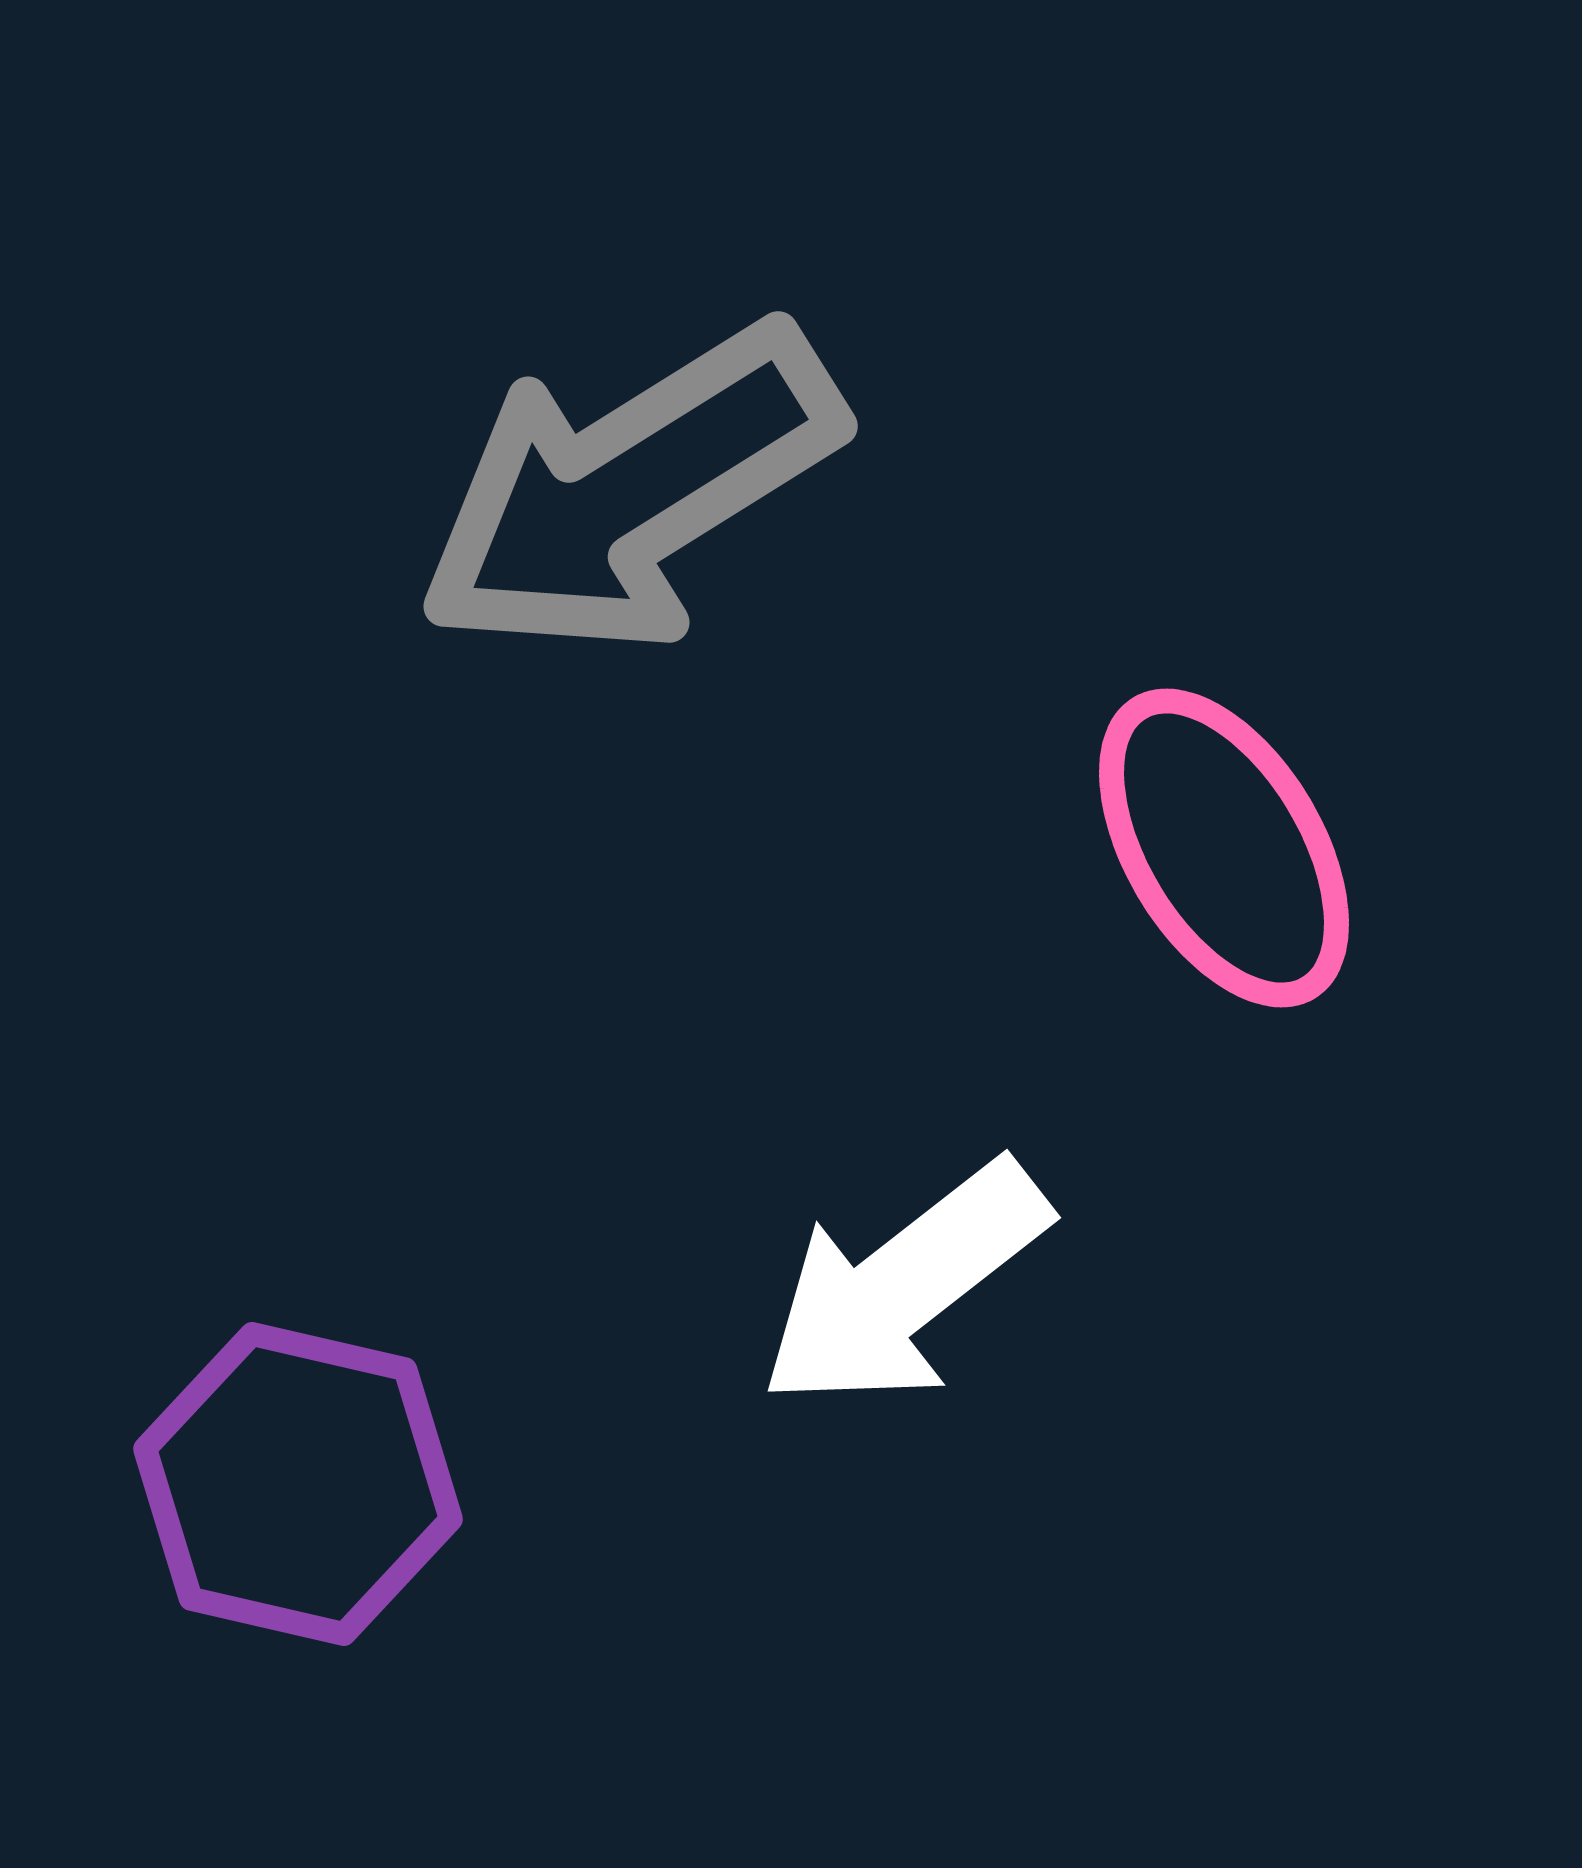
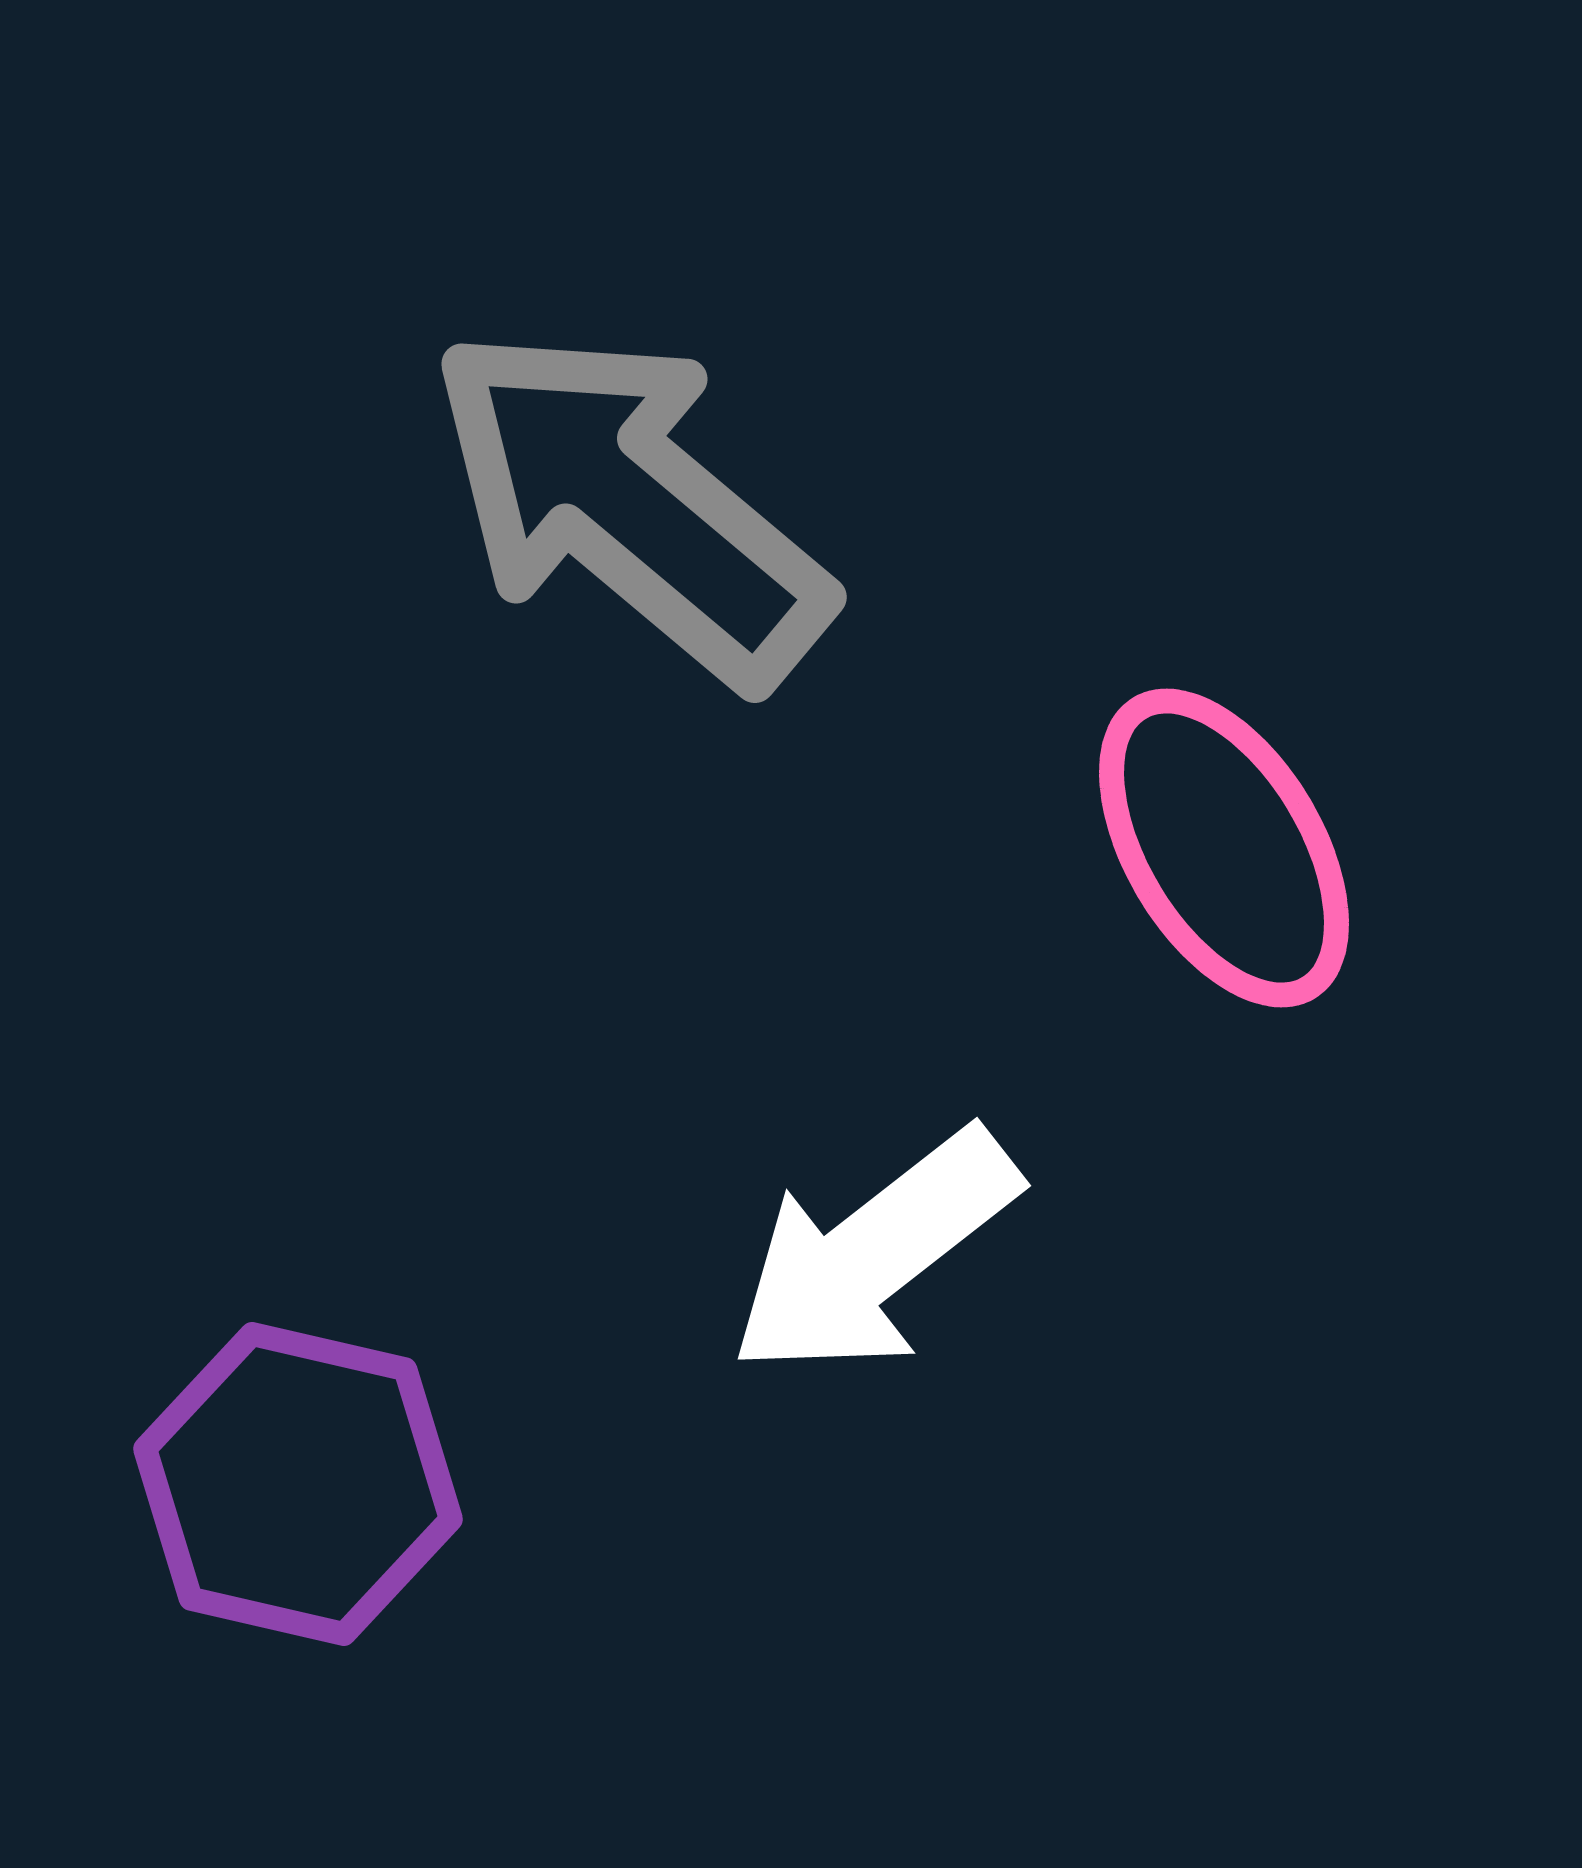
gray arrow: moved 15 px down; rotated 72 degrees clockwise
white arrow: moved 30 px left, 32 px up
